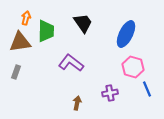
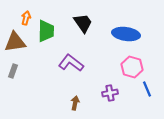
blue ellipse: rotated 72 degrees clockwise
brown triangle: moved 5 px left
pink hexagon: moved 1 px left
gray rectangle: moved 3 px left, 1 px up
brown arrow: moved 2 px left
